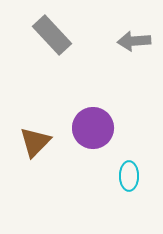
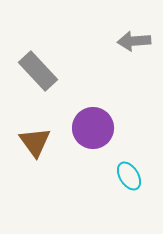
gray rectangle: moved 14 px left, 36 px down
brown triangle: rotated 20 degrees counterclockwise
cyan ellipse: rotated 32 degrees counterclockwise
